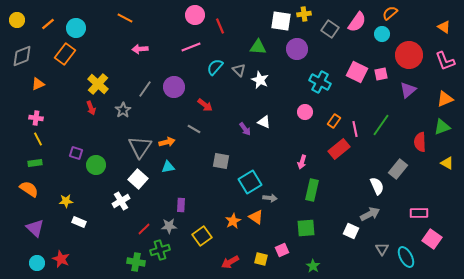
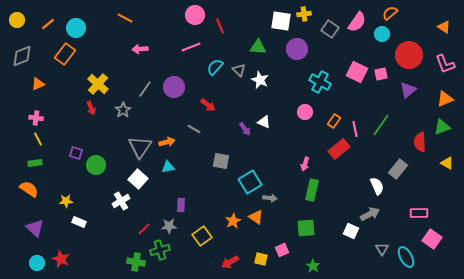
pink L-shape at (445, 61): moved 3 px down
red arrow at (205, 105): moved 3 px right
pink arrow at (302, 162): moved 3 px right, 2 px down
